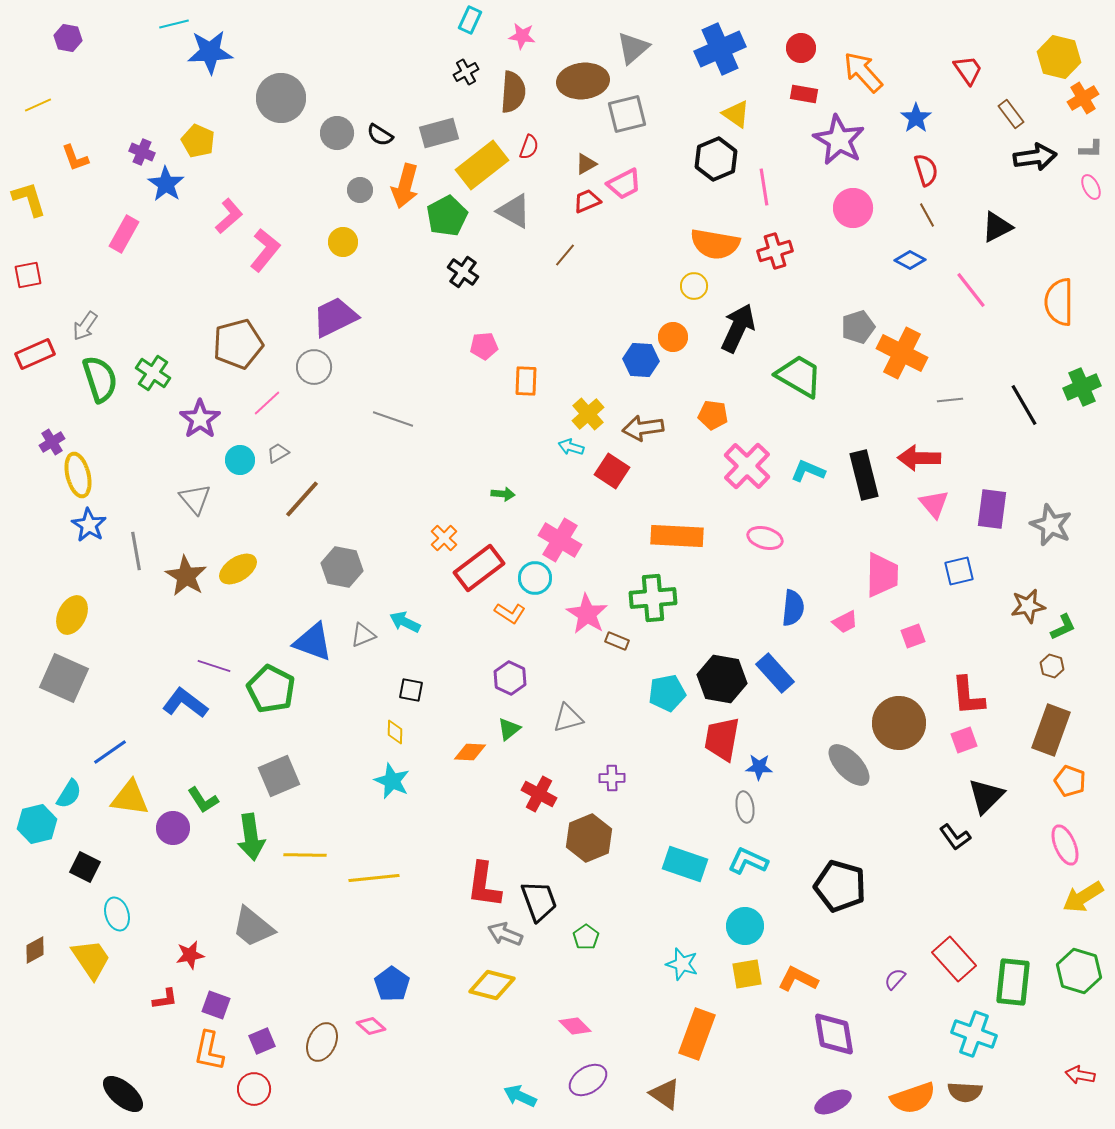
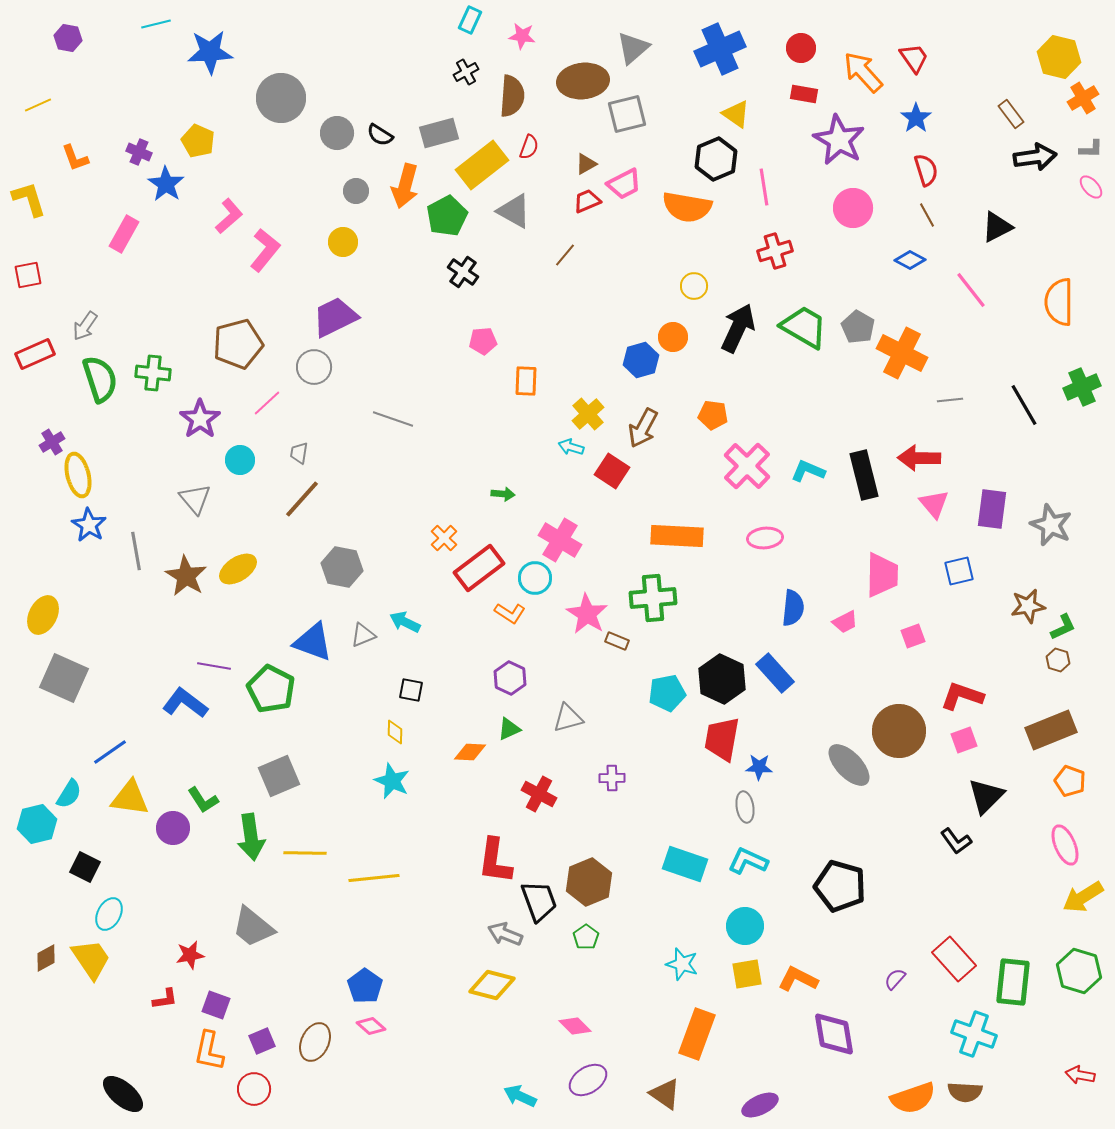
cyan line at (174, 24): moved 18 px left
red trapezoid at (968, 70): moved 54 px left, 12 px up
brown semicircle at (513, 92): moved 1 px left, 4 px down
purple cross at (142, 152): moved 3 px left
pink ellipse at (1091, 187): rotated 15 degrees counterclockwise
gray circle at (360, 190): moved 4 px left, 1 px down
orange semicircle at (715, 244): moved 28 px left, 37 px up
gray pentagon at (858, 327): rotated 24 degrees counterclockwise
pink pentagon at (484, 346): moved 1 px left, 5 px up
blue hexagon at (641, 360): rotated 20 degrees counterclockwise
green cross at (153, 373): rotated 28 degrees counterclockwise
green trapezoid at (799, 376): moved 5 px right, 49 px up
brown arrow at (643, 428): rotated 54 degrees counterclockwise
gray trapezoid at (278, 453): moved 21 px right; rotated 50 degrees counterclockwise
pink ellipse at (765, 538): rotated 20 degrees counterclockwise
yellow ellipse at (72, 615): moved 29 px left
purple line at (214, 666): rotated 8 degrees counterclockwise
brown hexagon at (1052, 666): moved 6 px right, 6 px up
black hexagon at (722, 679): rotated 15 degrees clockwise
red L-shape at (968, 696): moved 6 px left; rotated 114 degrees clockwise
brown circle at (899, 723): moved 8 px down
green triangle at (509, 729): rotated 15 degrees clockwise
brown rectangle at (1051, 730): rotated 48 degrees clockwise
black L-shape at (955, 837): moved 1 px right, 4 px down
brown hexagon at (589, 838): moved 44 px down
yellow line at (305, 855): moved 2 px up
red L-shape at (484, 885): moved 11 px right, 24 px up
cyan ellipse at (117, 914): moved 8 px left; rotated 44 degrees clockwise
brown diamond at (35, 950): moved 11 px right, 8 px down
blue pentagon at (392, 984): moved 27 px left, 2 px down
brown ellipse at (322, 1042): moved 7 px left
purple ellipse at (833, 1102): moved 73 px left, 3 px down
